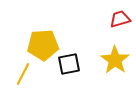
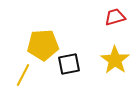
red trapezoid: moved 5 px left, 2 px up
yellow line: moved 1 px down
